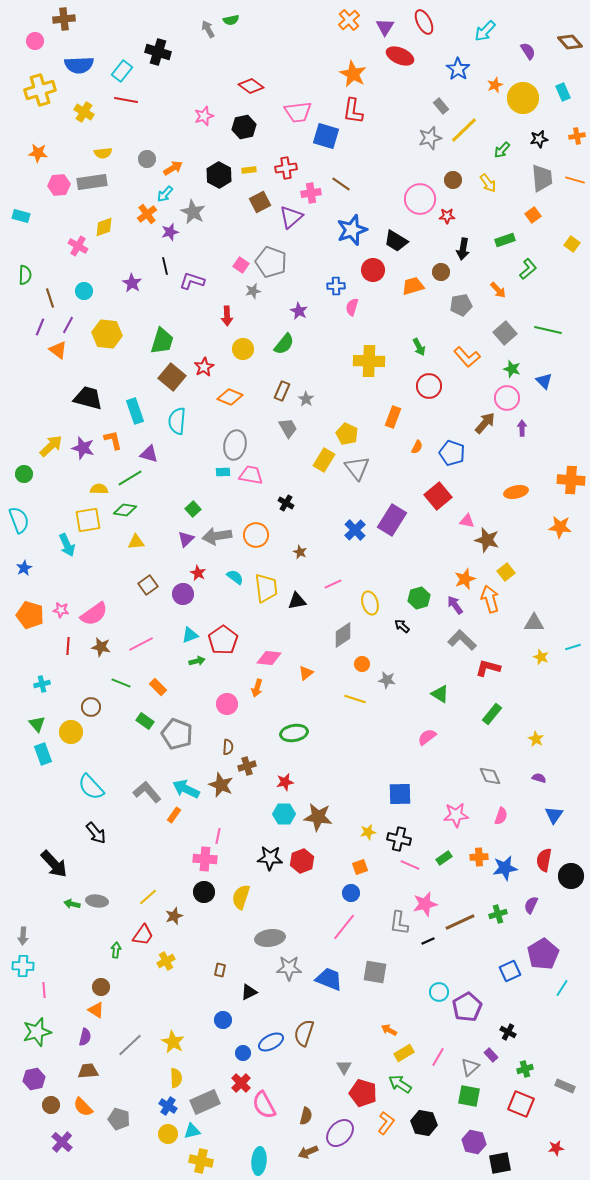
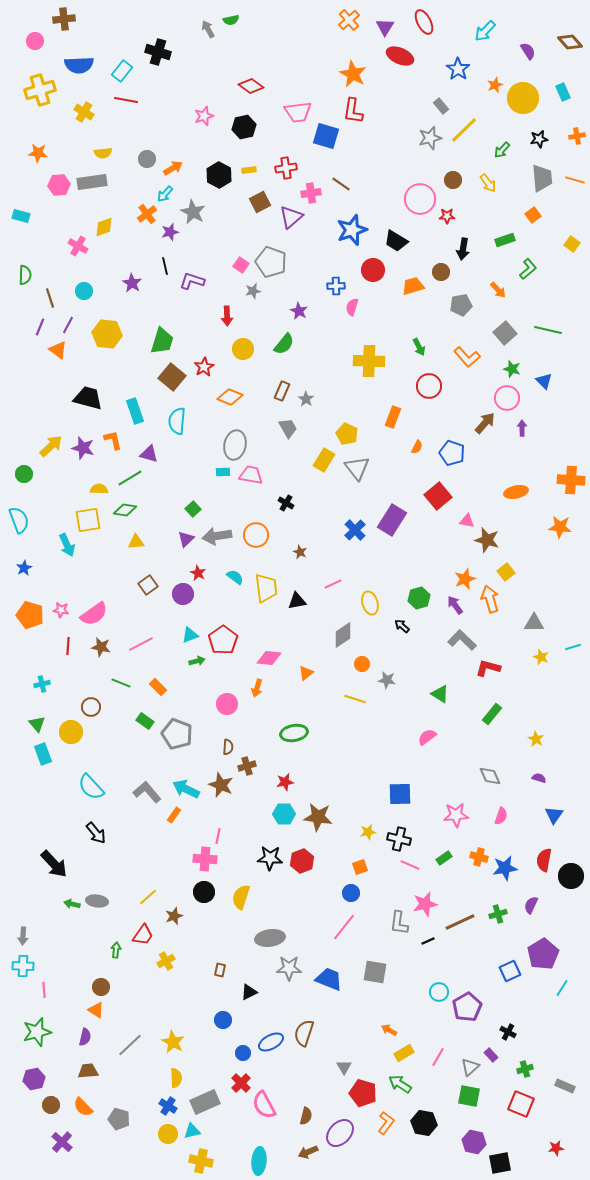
orange cross at (479, 857): rotated 18 degrees clockwise
